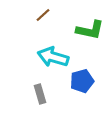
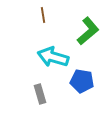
brown line: rotated 56 degrees counterclockwise
green L-shape: moved 2 px left, 1 px down; rotated 52 degrees counterclockwise
blue pentagon: rotated 25 degrees clockwise
